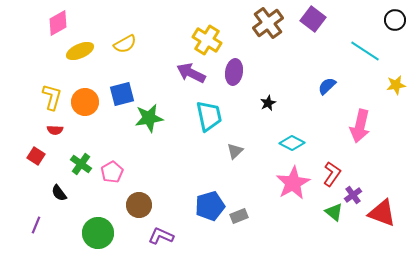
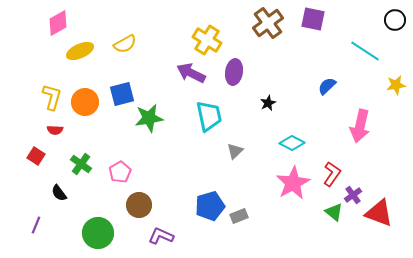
purple square: rotated 25 degrees counterclockwise
pink pentagon: moved 8 px right
red triangle: moved 3 px left
